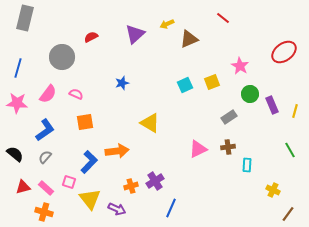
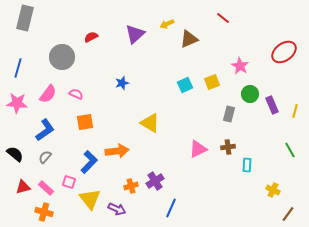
gray rectangle at (229, 117): moved 3 px up; rotated 42 degrees counterclockwise
